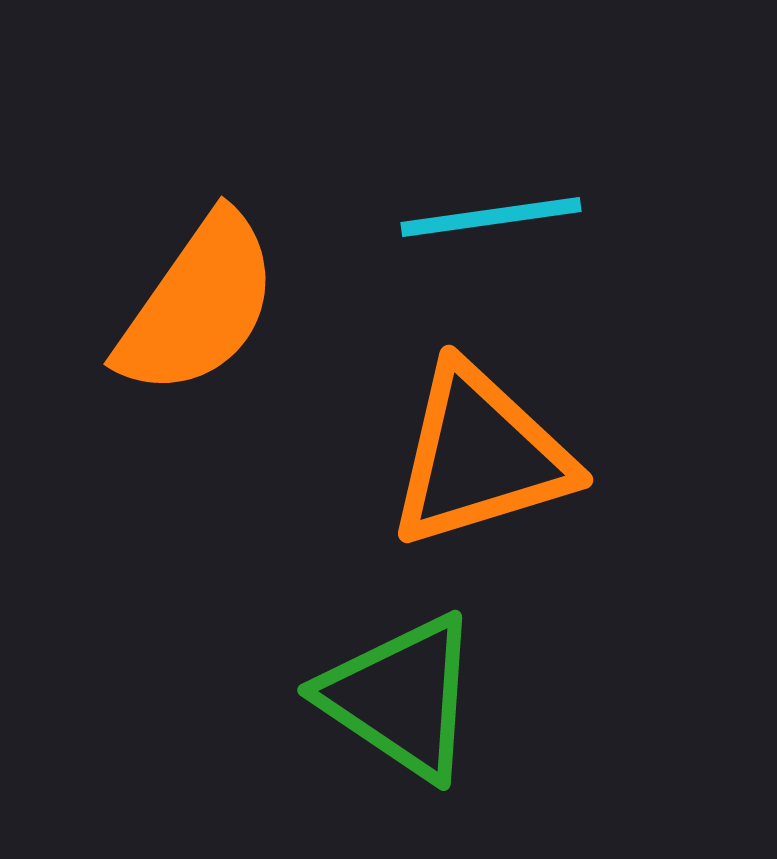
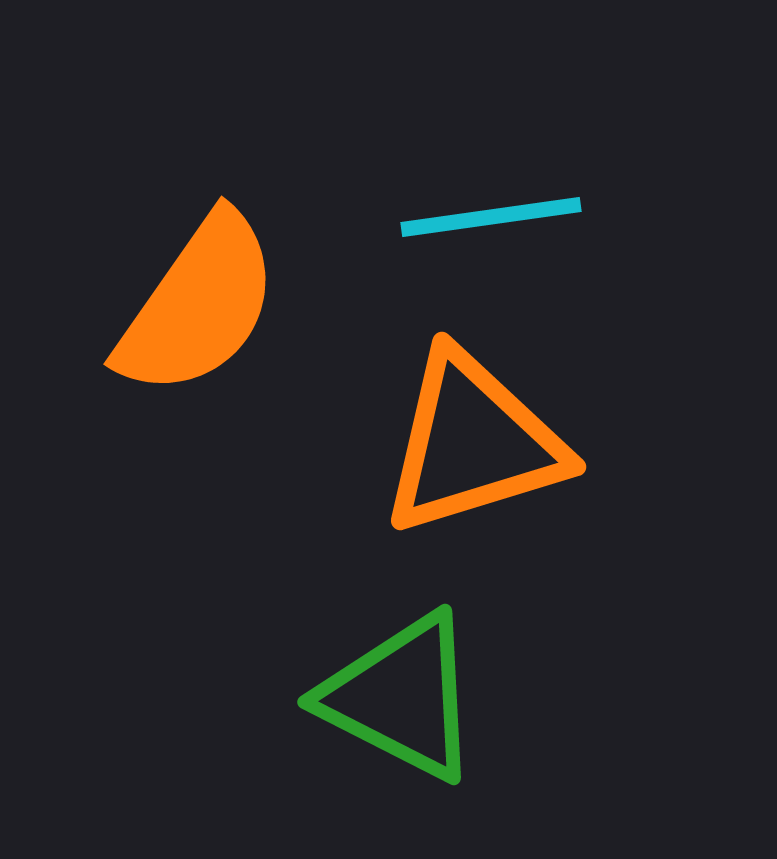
orange triangle: moved 7 px left, 13 px up
green triangle: rotated 7 degrees counterclockwise
